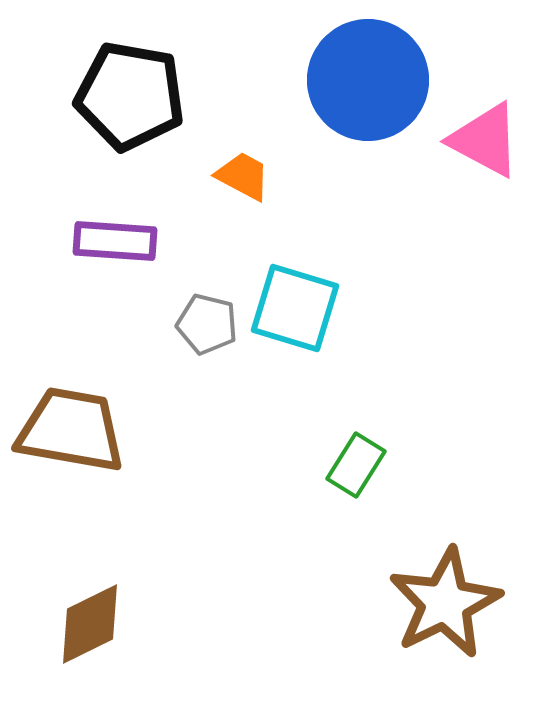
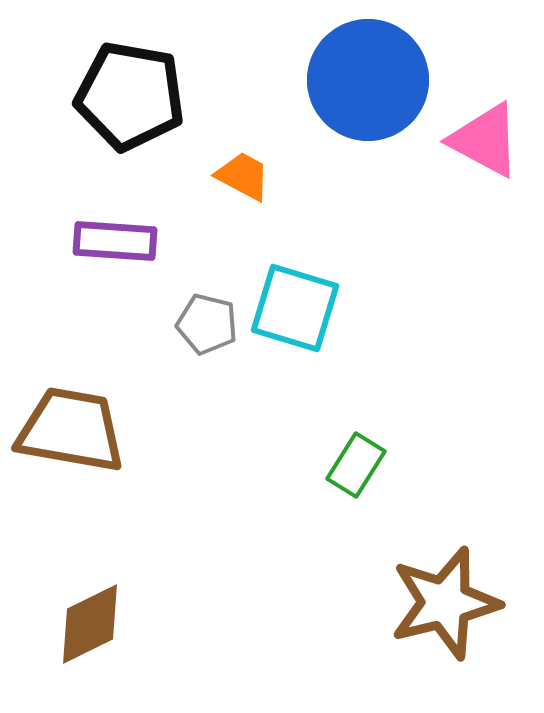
brown star: rotated 12 degrees clockwise
